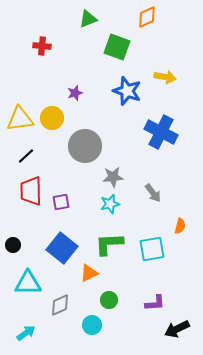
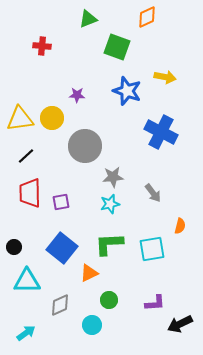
purple star: moved 2 px right, 2 px down; rotated 21 degrees clockwise
red trapezoid: moved 1 px left, 2 px down
black circle: moved 1 px right, 2 px down
cyan triangle: moved 1 px left, 2 px up
black arrow: moved 3 px right, 5 px up
